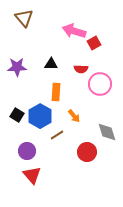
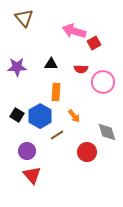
pink circle: moved 3 px right, 2 px up
